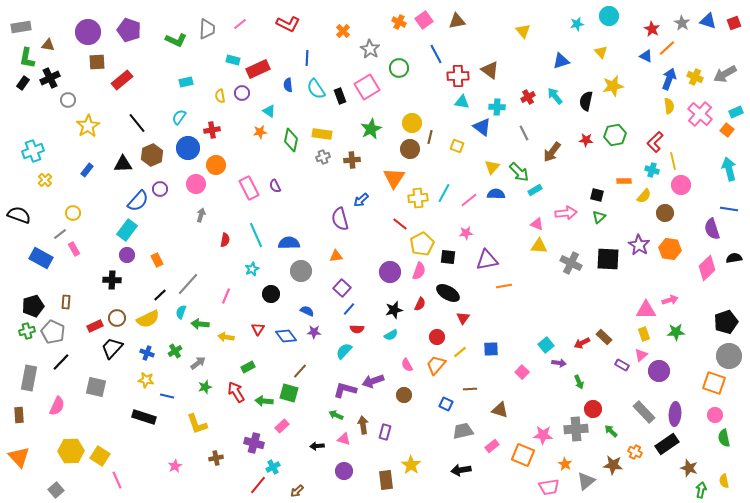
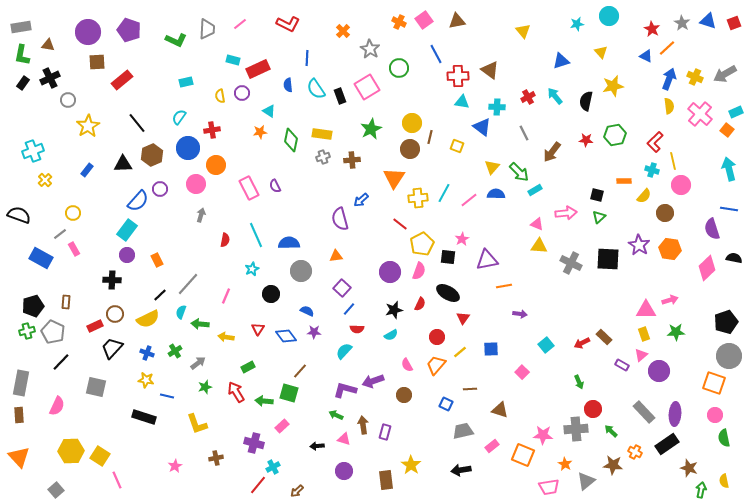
green L-shape at (27, 58): moved 5 px left, 3 px up
pink star at (466, 233): moved 4 px left, 6 px down; rotated 24 degrees counterclockwise
black semicircle at (734, 258): rotated 21 degrees clockwise
brown circle at (117, 318): moved 2 px left, 4 px up
purple arrow at (559, 363): moved 39 px left, 49 px up
gray rectangle at (29, 378): moved 8 px left, 5 px down
